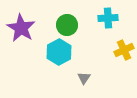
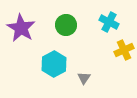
cyan cross: moved 1 px right, 4 px down; rotated 30 degrees clockwise
green circle: moved 1 px left
cyan hexagon: moved 5 px left, 12 px down
